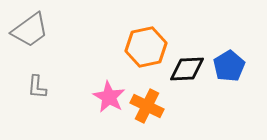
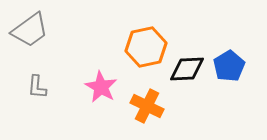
pink star: moved 8 px left, 10 px up
